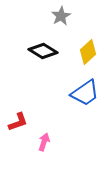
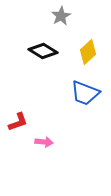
blue trapezoid: rotated 56 degrees clockwise
pink arrow: rotated 78 degrees clockwise
